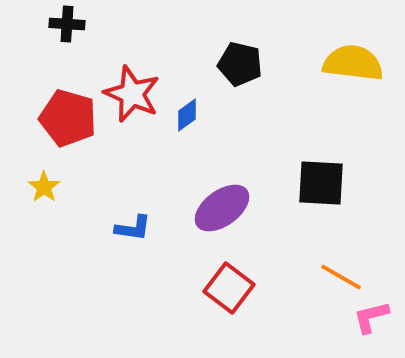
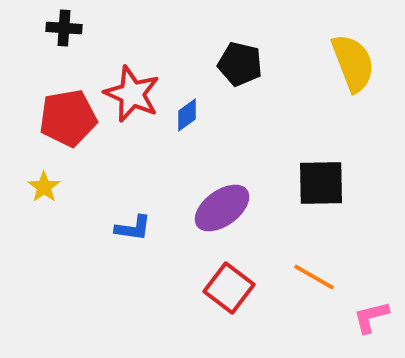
black cross: moved 3 px left, 4 px down
yellow semicircle: rotated 62 degrees clockwise
red pentagon: rotated 26 degrees counterclockwise
black square: rotated 4 degrees counterclockwise
orange line: moved 27 px left
